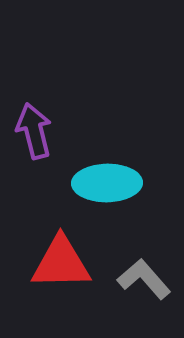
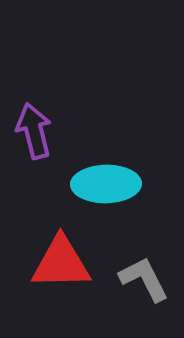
cyan ellipse: moved 1 px left, 1 px down
gray L-shape: rotated 14 degrees clockwise
